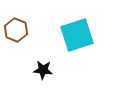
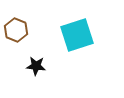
black star: moved 7 px left, 4 px up
